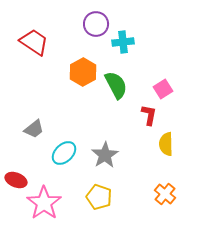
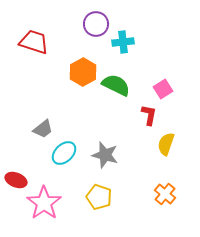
red trapezoid: rotated 16 degrees counterclockwise
green semicircle: rotated 36 degrees counterclockwise
gray trapezoid: moved 9 px right
yellow semicircle: rotated 20 degrees clockwise
gray star: rotated 24 degrees counterclockwise
